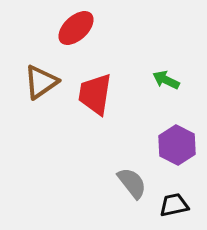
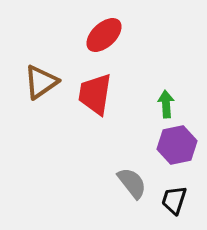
red ellipse: moved 28 px right, 7 px down
green arrow: moved 24 px down; rotated 60 degrees clockwise
purple hexagon: rotated 21 degrees clockwise
black trapezoid: moved 5 px up; rotated 60 degrees counterclockwise
